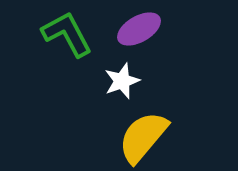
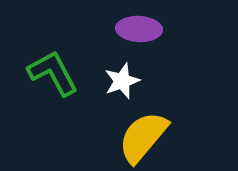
purple ellipse: rotated 33 degrees clockwise
green L-shape: moved 14 px left, 39 px down
